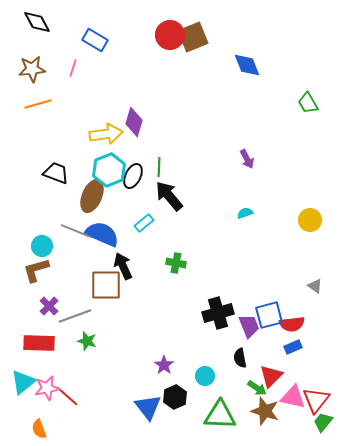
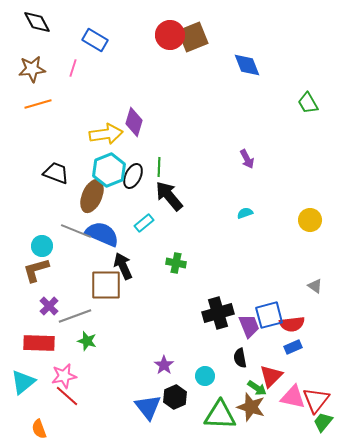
pink star at (47, 388): moved 17 px right, 12 px up
brown star at (265, 411): moved 14 px left, 4 px up
